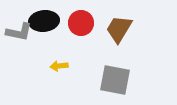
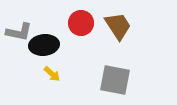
black ellipse: moved 24 px down
brown trapezoid: moved 1 px left, 3 px up; rotated 116 degrees clockwise
yellow arrow: moved 7 px left, 8 px down; rotated 132 degrees counterclockwise
